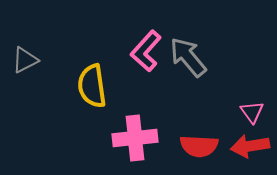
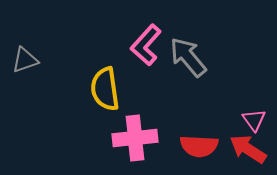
pink L-shape: moved 6 px up
gray triangle: rotated 8 degrees clockwise
yellow semicircle: moved 13 px right, 3 px down
pink triangle: moved 2 px right, 8 px down
red arrow: moved 2 px left, 3 px down; rotated 42 degrees clockwise
